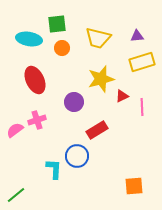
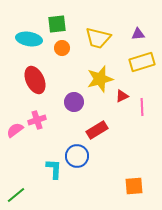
purple triangle: moved 1 px right, 2 px up
yellow star: moved 1 px left
